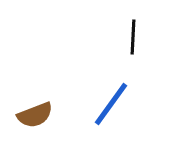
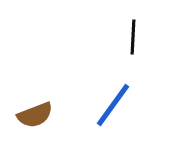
blue line: moved 2 px right, 1 px down
